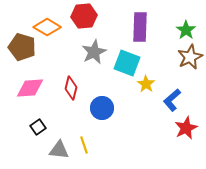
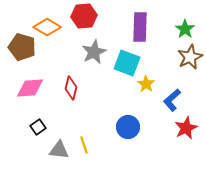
green star: moved 1 px left, 1 px up
blue circle: moved 26 px right, 19 px down
